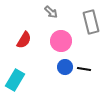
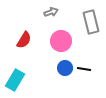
gray arrow: rotated 64 degrees counterclockwise
blue circle: moved 1 px down
